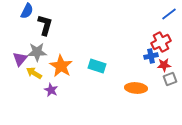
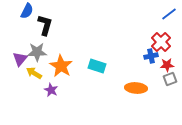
red cross: rotated 18 degrees counterclockwise
red star: moved 3 px right
